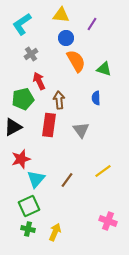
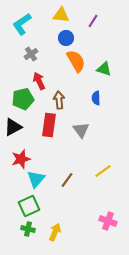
purple line: moved 1 px right, 3 px up
